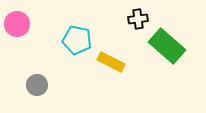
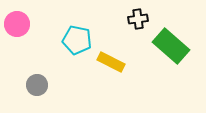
green rectangle: moved 4 px right
